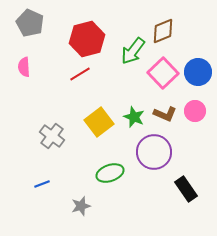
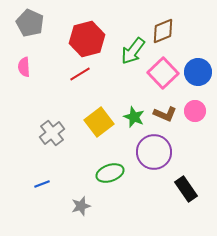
gray cross: moved 3 px up; rotated 15 degrees clockwise
